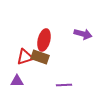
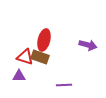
purple arrow: moved 5 px right, 11 px down
red triangle: rotated 36 degrees clockwise
purple triangle: moved 2 px right, 5 px up
